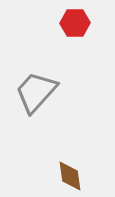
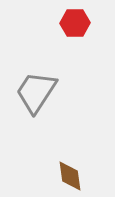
gray trapezoid: rotated 9 degrees counterclockwise
